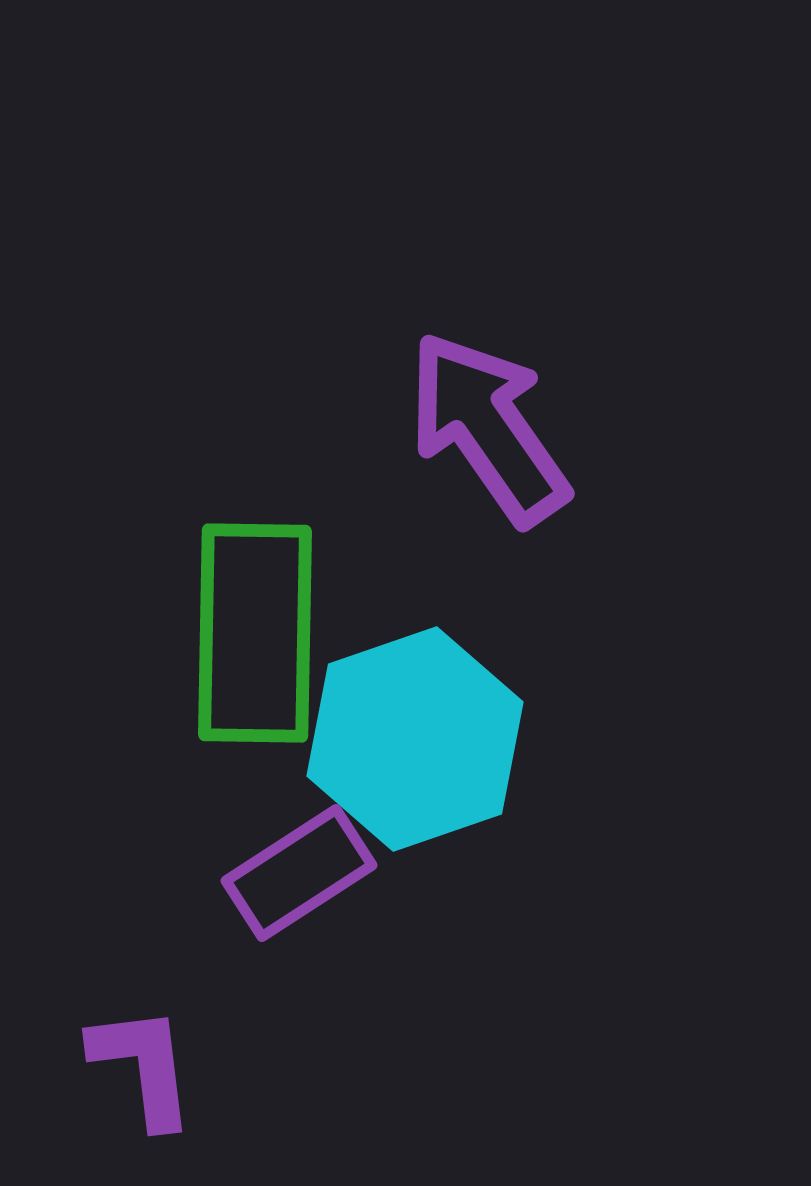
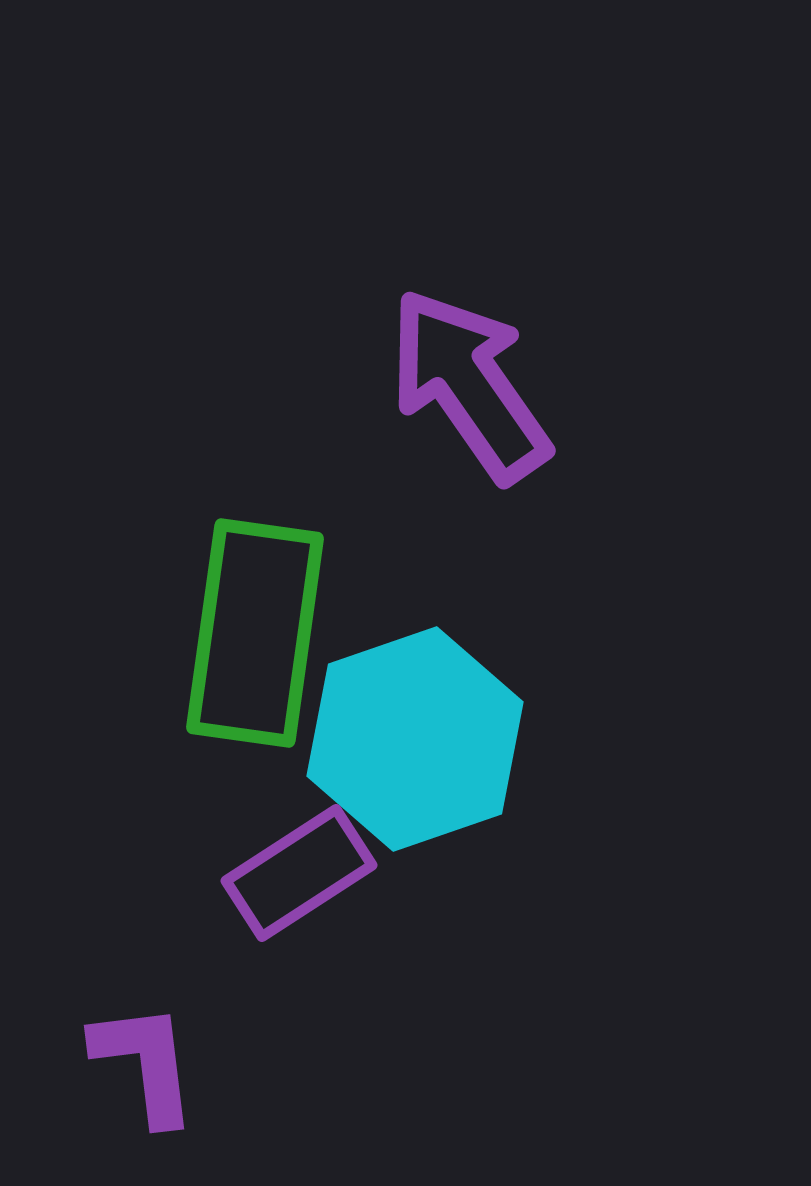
purple arrow: moved 19 px left, 43 px up
green rectangle: rotated 7 degrees clockwise
purple L-shape: moved 2 px right, 3 px up
